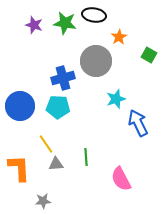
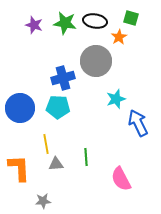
black ellipse: moved 1 px right, 6 px down
green square: moved 18 px left, 37 px up; rotated 14 degrees counterclockwise
blue circle: moved 2 px down
yellow line: rotated 24 degrees clockwise
